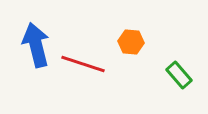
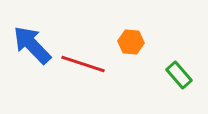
blue arrow: moved 4 px left; rotated 30 degrees counterclockwise
